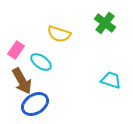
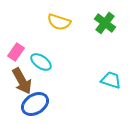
yellow semicircle: moved 12 px up
pink rectangle: moved 2 px down
